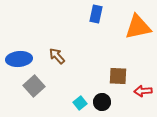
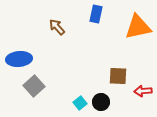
brown arrow: moved 29 px up
black circle: moved 1 px left
